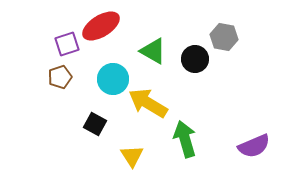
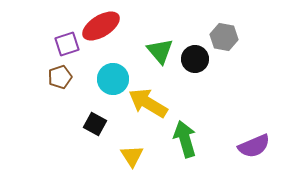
green triangle: moved 7 px right; rotated 20 degrees clockwise
